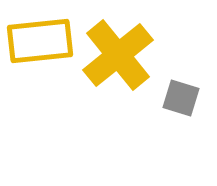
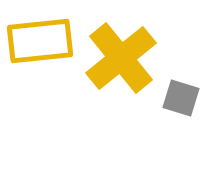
yellow cross: moved 3 px right, 3 px down
